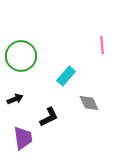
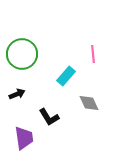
pink line: moved 9 px left, 9 px down
green circle: moved 1 px right, 2 px up
black arrow: moved 2 px right, 5 px up
black L-shape: rotated 85 degrees clockwise
purple trapezoid: moved 1 px right
